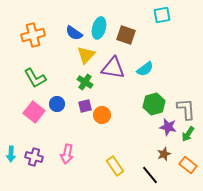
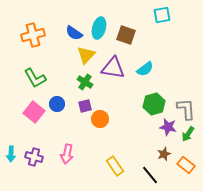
orange circle: moved 2 px left, 4 px down
orange rectangle: moved 2 px left
